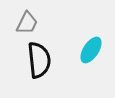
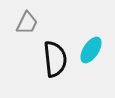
black semicircle: moved 16 px right, 1 px up
